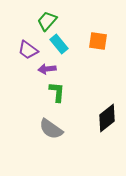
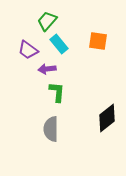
gray semicircle: rotated 55 degrees clockwise
